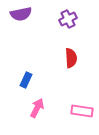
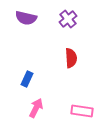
purple semicircle: moved 5 px right, 4 px down; rotated 25 degrees clockwise
purple cross: rotated 12 degrees counterclockwise
blue rectangle: moved 1 px right, 1 px up
pink arrow: moved 1 px left
